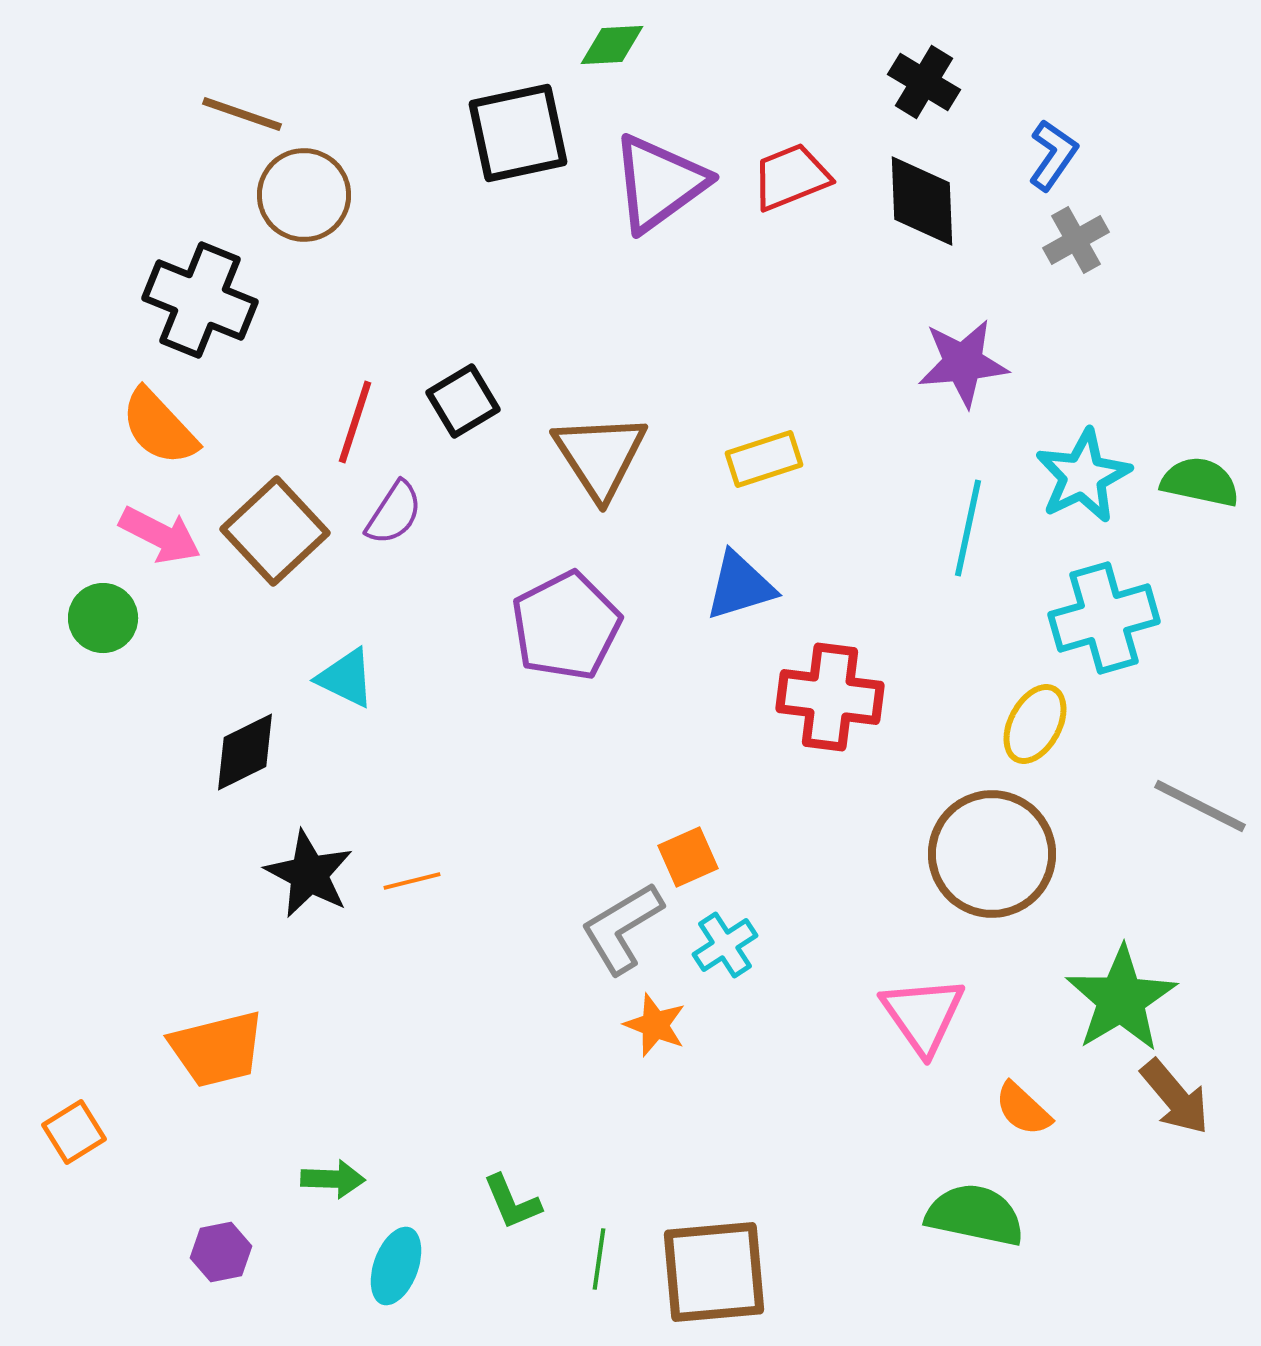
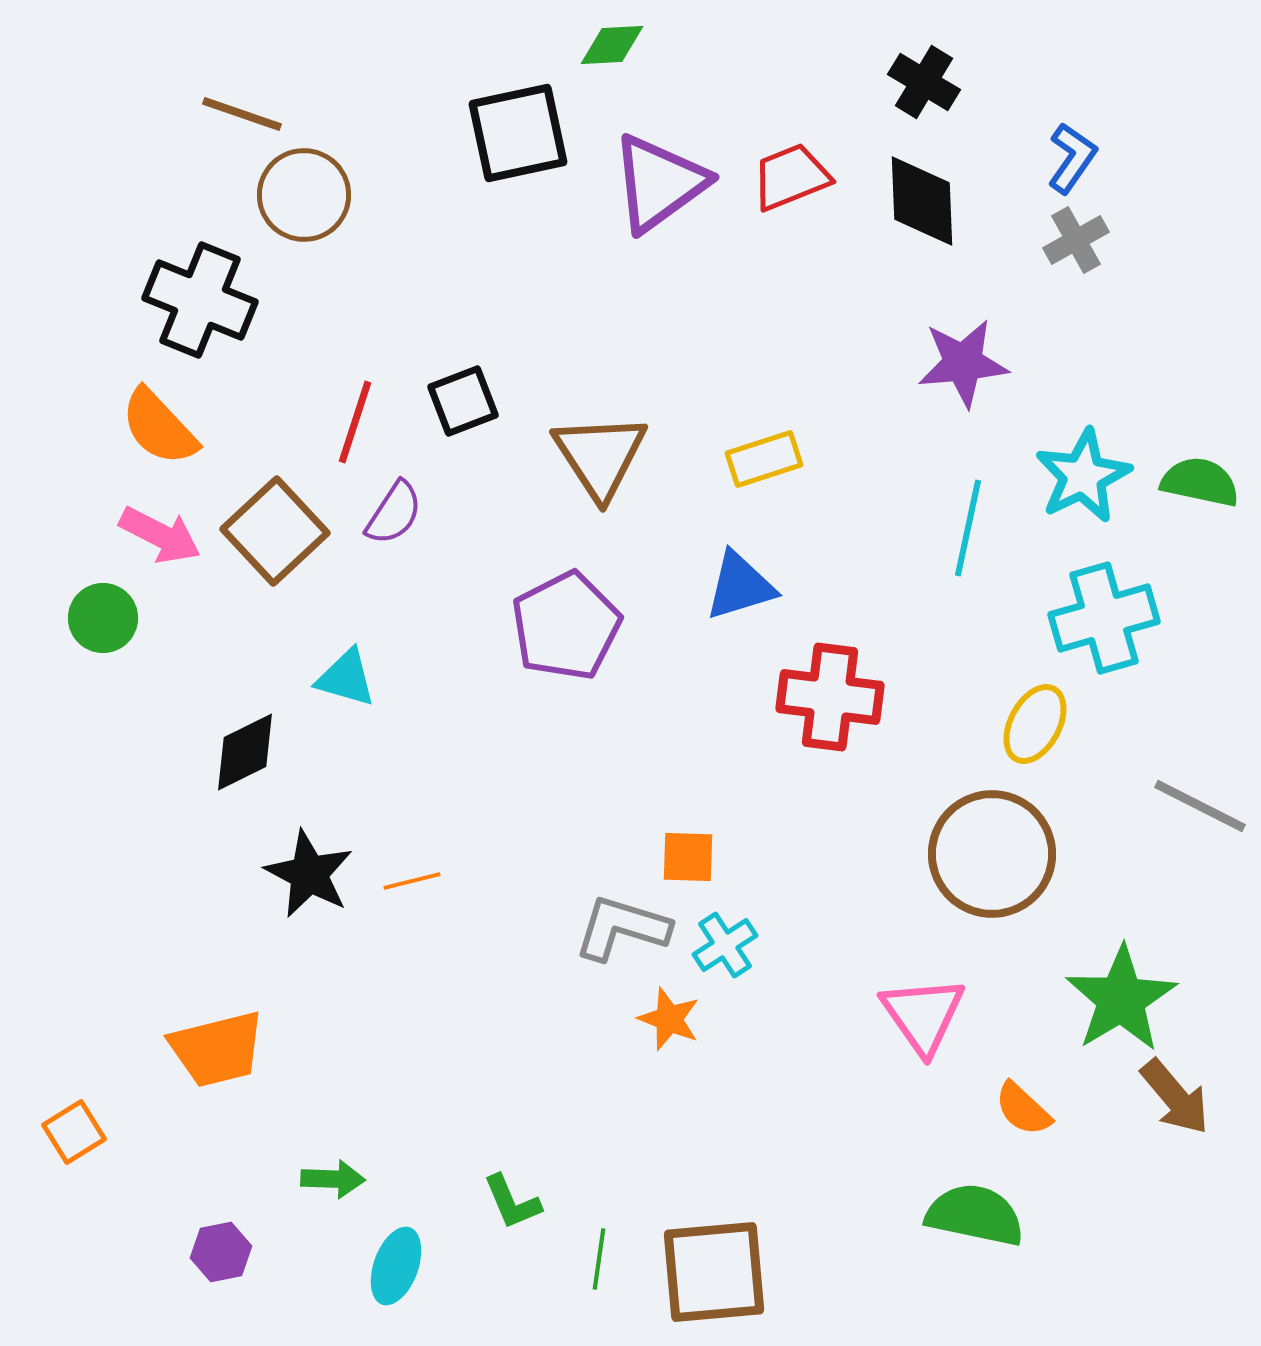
blue L-shape at (1053, 155): moved 19 px right, 3 px down
black square at (463, 401): rotated 10 degrees clockwise
cyan triangle at (346, 678): rotated 10 degrees counterclockwise
orange square at (688, 857): rotated 26 degrees clockwise
gray L-shape at (622, 928): rotated 48 degrees clockwise
orange star at (655, 1025): moved 14 px right, 6 px up
